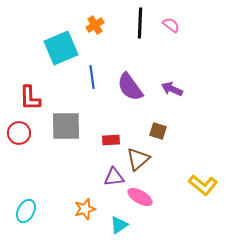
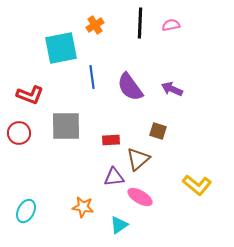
pink semicircle: rotated 48 degrees counterclockwise
cyan square: rotated 12 degrees clockwise
red L-shape: moved 3 px up; rotated 68 degrees counterclockwise
yellow L-shape: moved 6 px left
orange star: moved 2 px left, 2 px up; rotated 25 degrees clockwise
